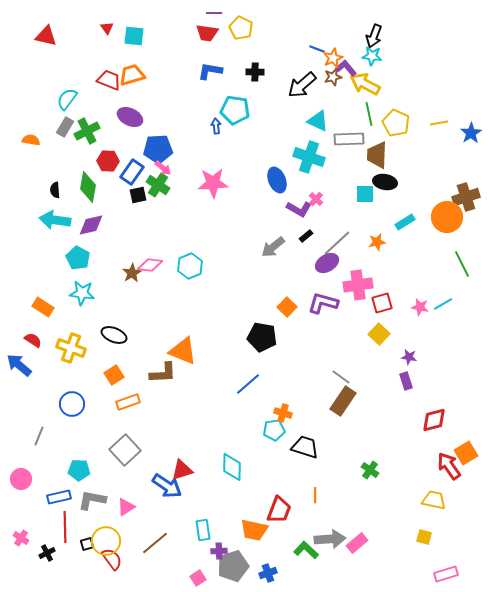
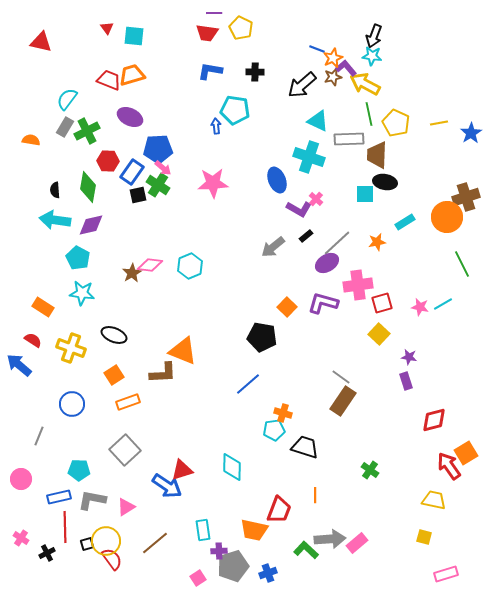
red triangle at (46, 36): moved 5 px left, 6 px down
